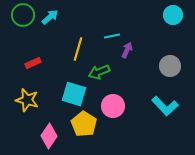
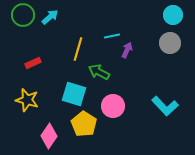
gray circle: moved 23 px up
green arrow: rotated 50 degrees clockwise
